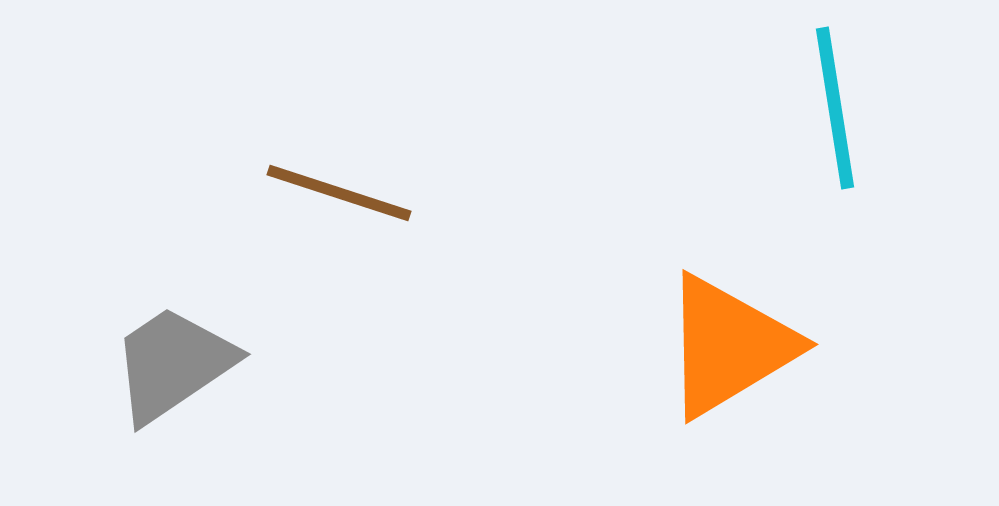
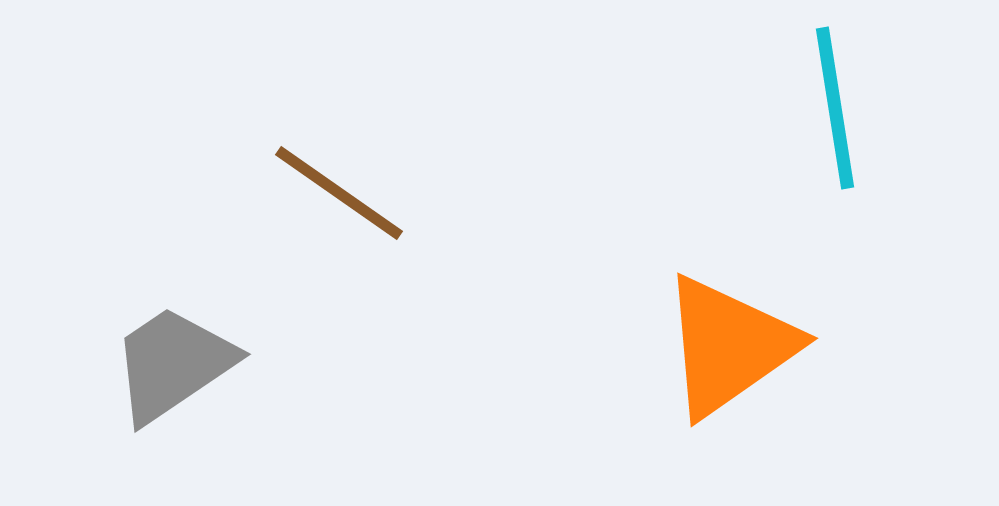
brown line: rotated 17 degrees clockwise
orange triangle: rotated 4 degrees counterclockwise
